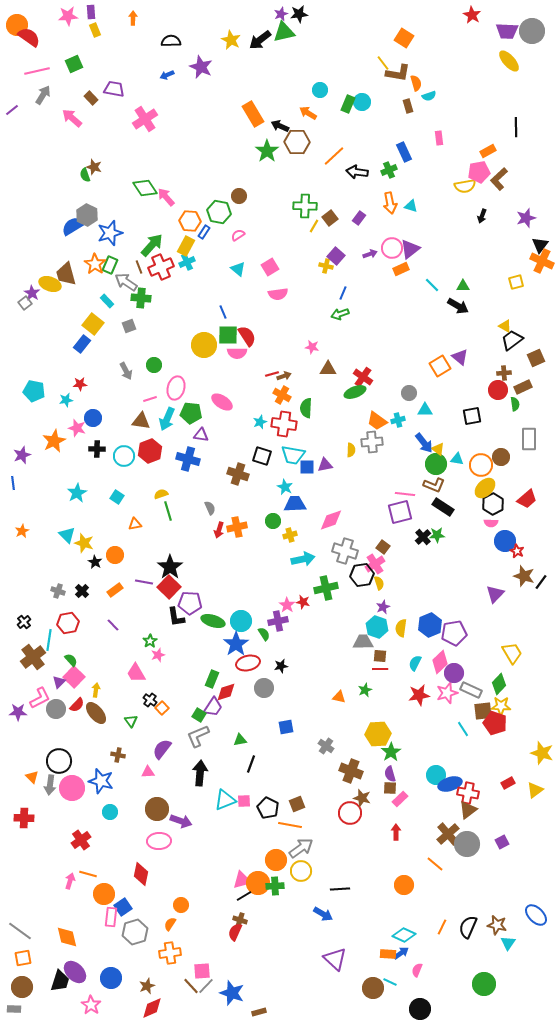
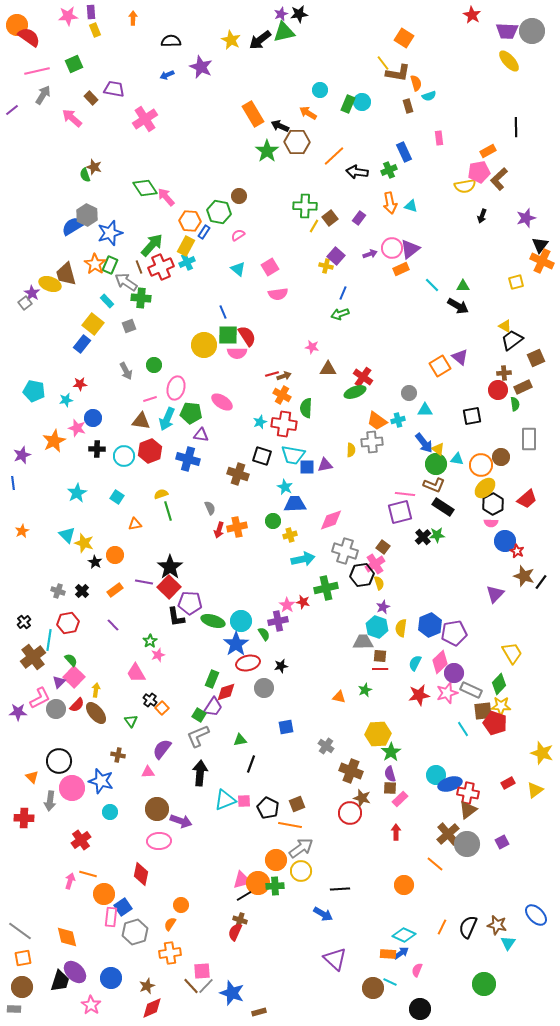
gray arrow at (50, 785): moved 16 px down
